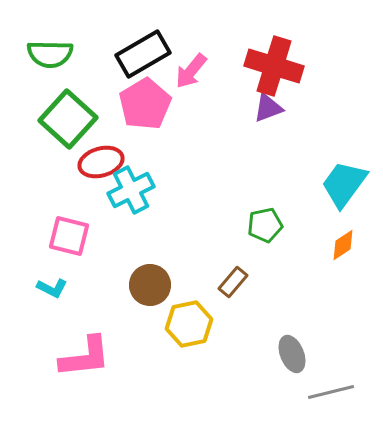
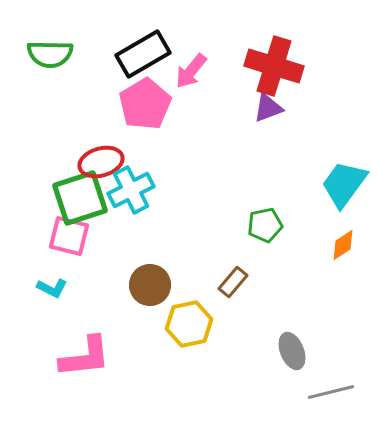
green square: moved 12 px right, 79 px down; rotated 30 degrees clockwise
gray ellipse: moved 3 px up
